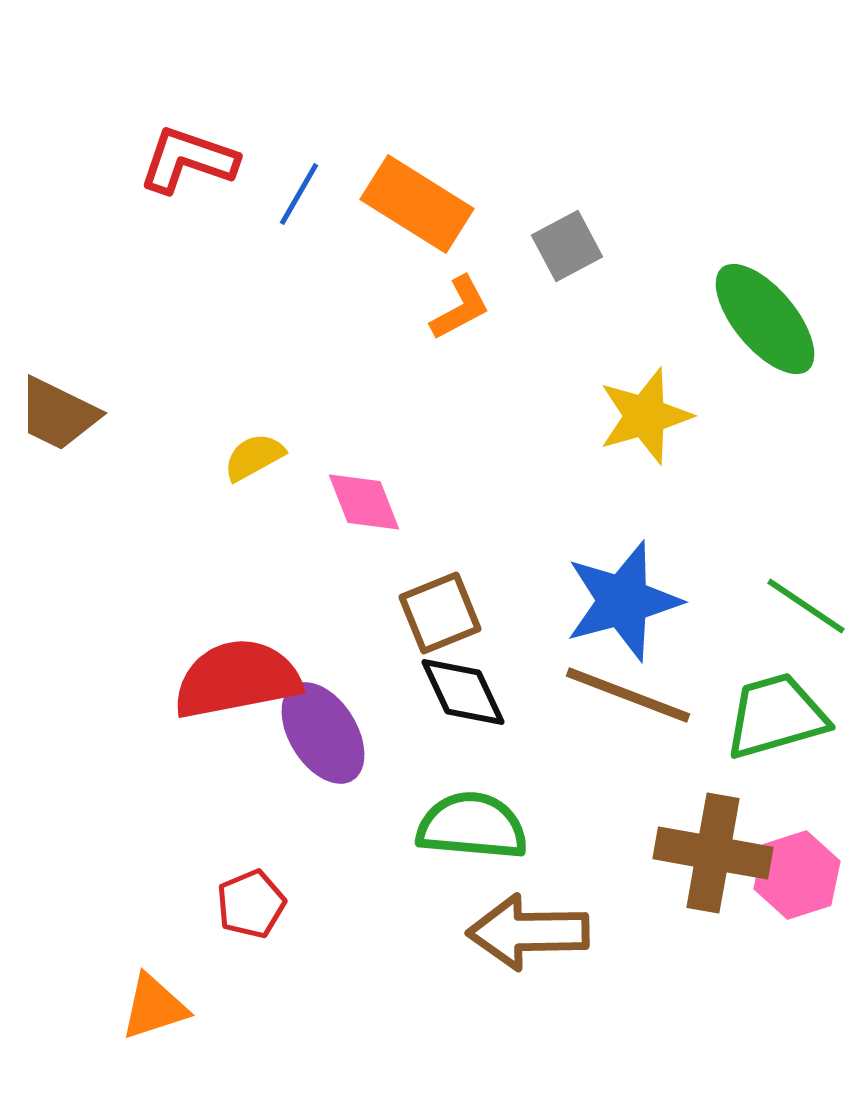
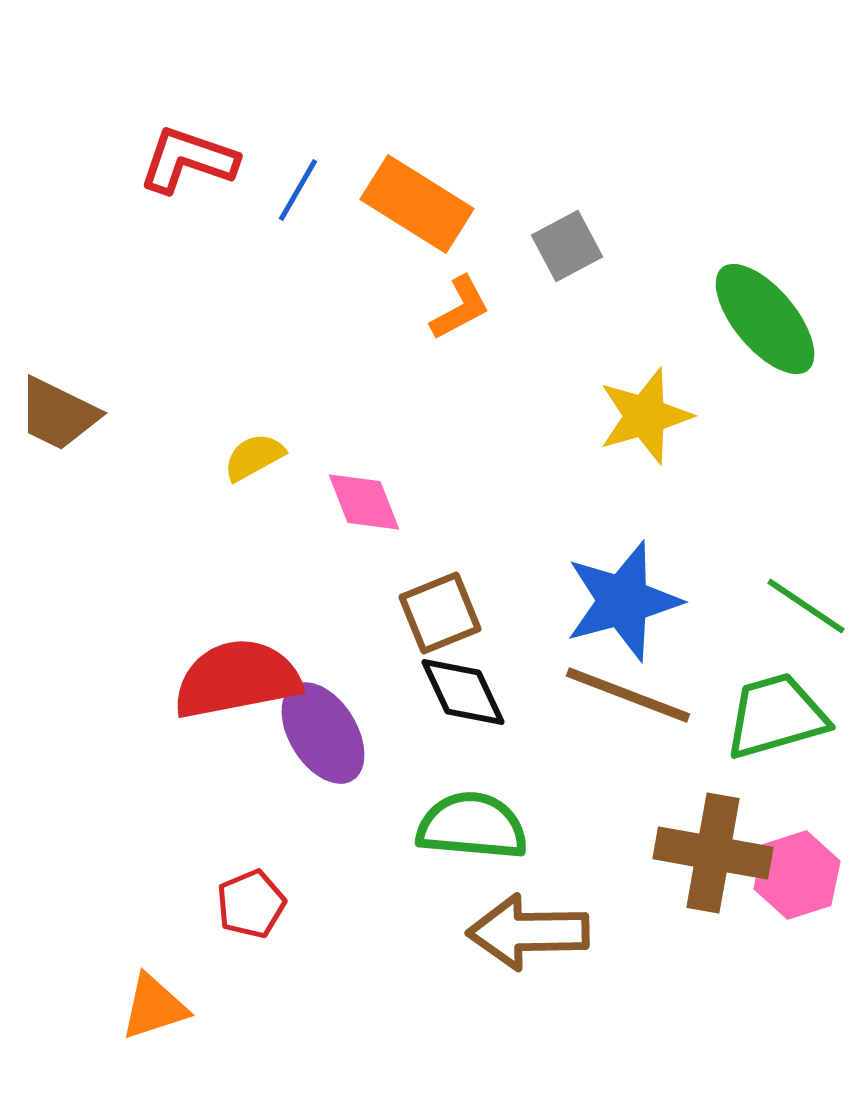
blue line: moved 1 px left, 4 px up
